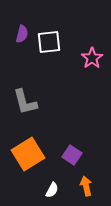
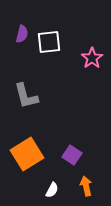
gray L-shape: moved 1 px right, 6 px up
orange square: moved 1 px left
